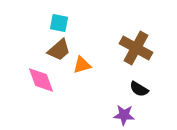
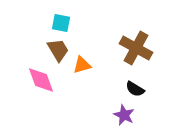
cyan square: moved 2 px right
brown trapezoid: moved 1 px left; rotated 80 degrees counterclockwise
black semicircle: moved 4 px left
purple star: rotated 20 degrees clockwise
